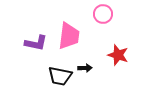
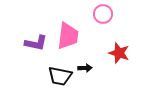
pink trapezoid: moved 1 px left
red star: moved 1 px right, 2 px up
